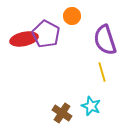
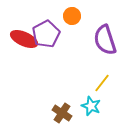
purple pentagon: rotated 16 degrees clockwise
red ellipse: rotated 36 degrees clockwise
yellow line: moved 11 px down; rotated 54 degrees clockwise
